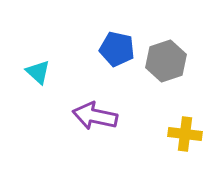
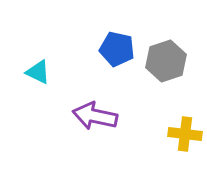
cyan triangle: rotated 16 degrees counterclockwise
